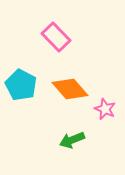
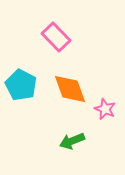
orange diamond: rotated 21 degrees clockwise
green arrow: moved 1 px down
